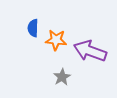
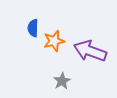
orange star: moved 2 px left, 1 px down; rotated 20 degrees counterclockwise
gray star: moved 4 px down
